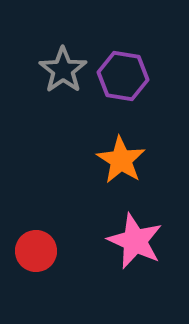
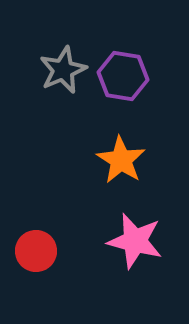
gray star: rotated 12 degrees clockwise
pink star: rotated 10 degrees counterclockwise
